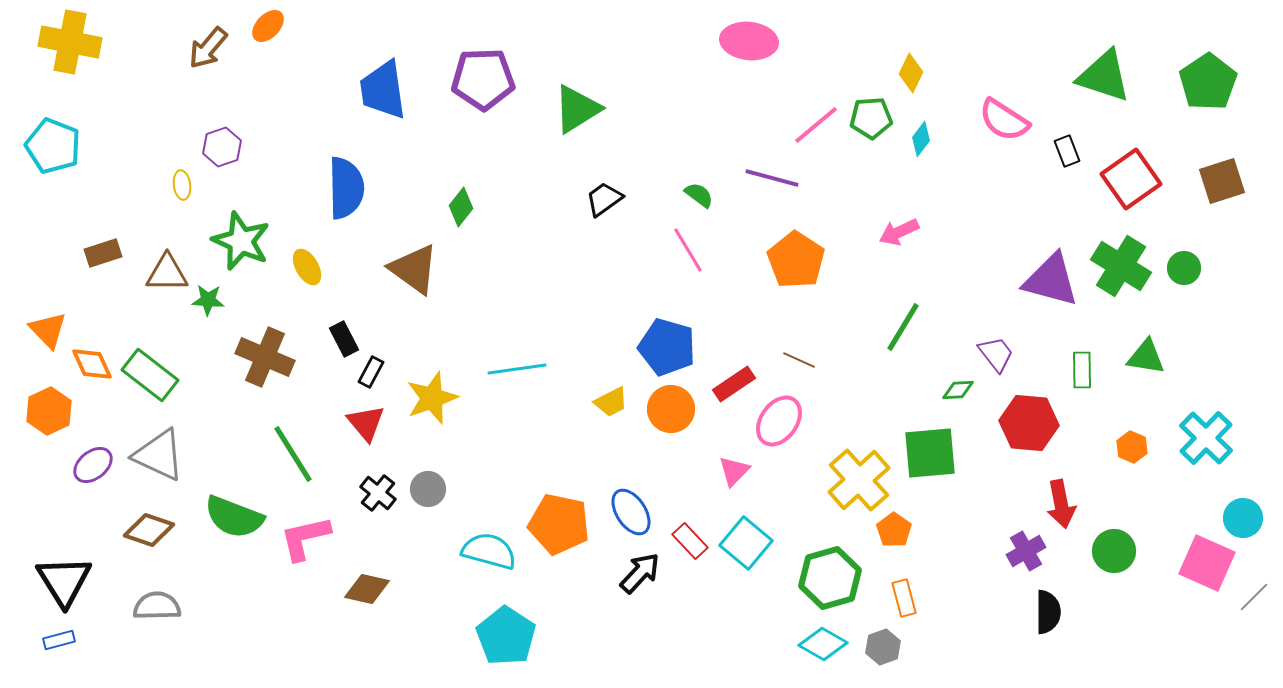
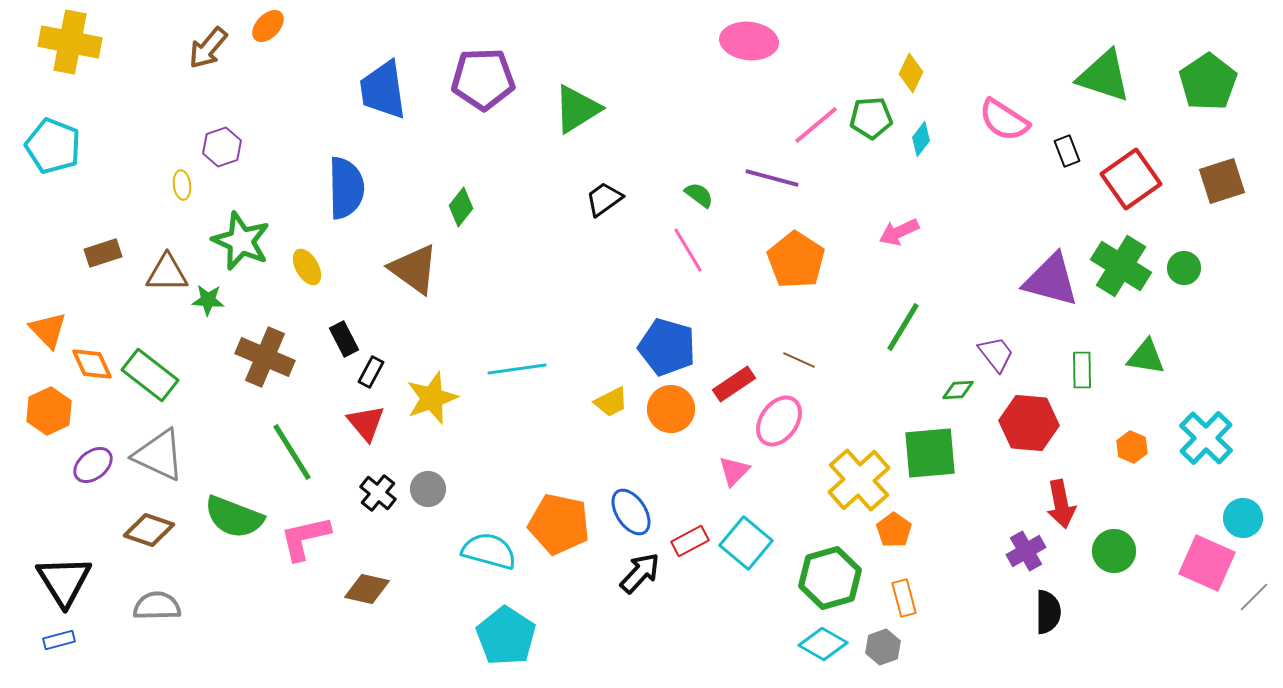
green line at (293, 454): moved 1 px left, 2 px up
red rectangle at (690, 541): rotated 75 degrees counterclockwise
